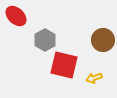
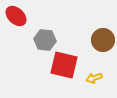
gray hexagon: rotated 25 degrees counterclockwise
